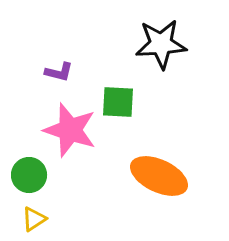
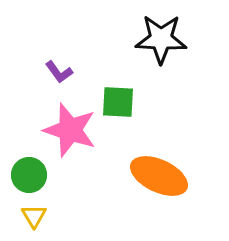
black star: moved 5 px up; rotated 6 degrees clockwise
purple L-shape: rotated 40 degrees clockwise
yellow triangle: moved 3 px up; rotated 28 degrees counterclockwise
